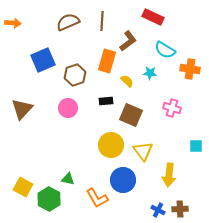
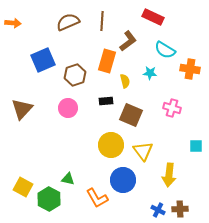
yellow semicircle: moved 2 px left; rotated 32 degrees clockwise
